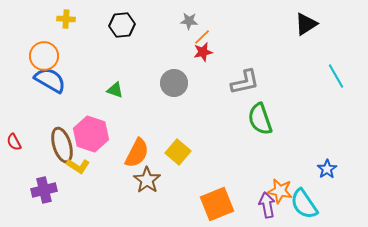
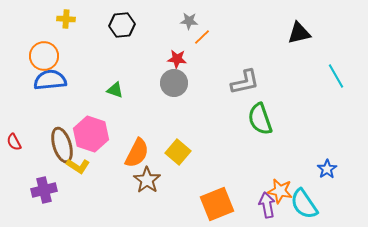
black triangle: moved 7 px left, 9 px down; rotated 20 degrees clockwise
red star: moved 26 px left, 7 px down; rotated 18 degrees clockwise
blue semicircle: rotated 36 degrees counterclockwise
